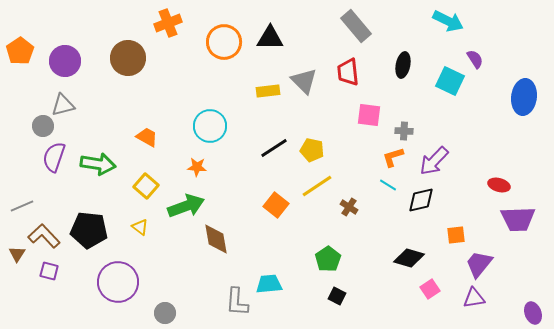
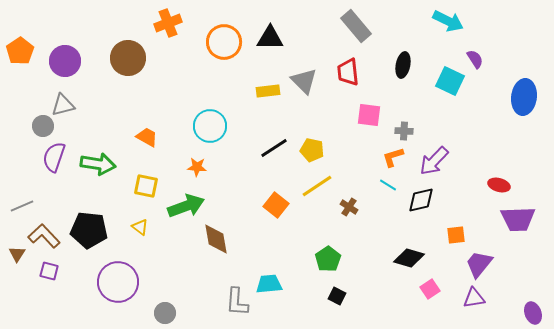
yellow square at (146, 186): rotated 30 degrees counterclockwise
